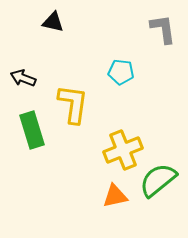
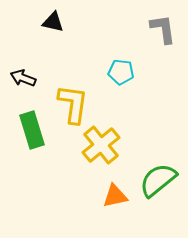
yellow cross: moved 22 px left, 5 px up; rotated 18 degrees counterclockwise
